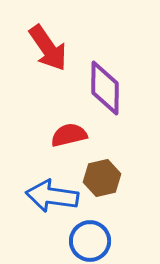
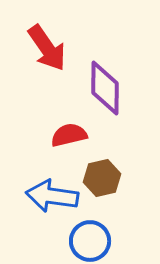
red arrow: moved 1 px left
